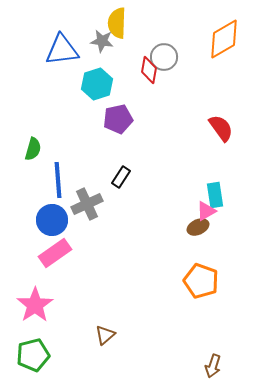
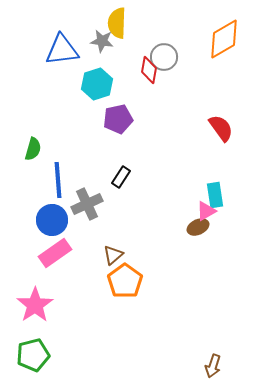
orange pentagon: moved 76 px left; rotated 16 degrees clockwise
brown triangle: moved 8 px right, 80 px up
